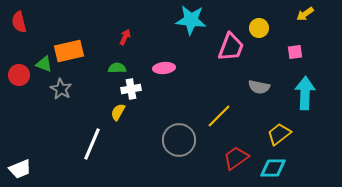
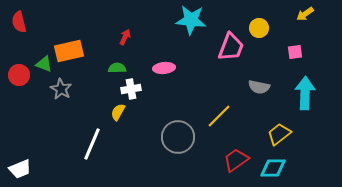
gray circle: moved 1 px left, 3 px up
red trapezoid: moved 2 px down
